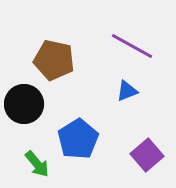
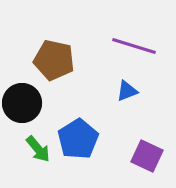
purple line: moved 2 px right; rotated 12 degrees counterclockwise
black circle: moved 2 px left, 1 px up
purple square: moved 1 px down; rotated 24 degrees counterclockwise
green arrow: moved 1 px right, 15 px up
